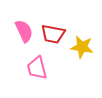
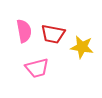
pink semicircle: rotated 15 degrees clockwise
pink trapezoid: rotated 90 degrees counterclockwise
